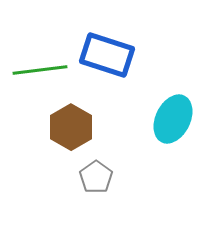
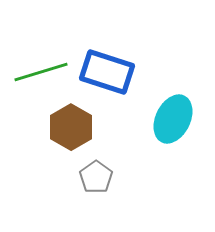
blue rectangle: moved 17 px down
green line: moved 1 px right, 2 px down; rotated 10 degrees counterclockwise
